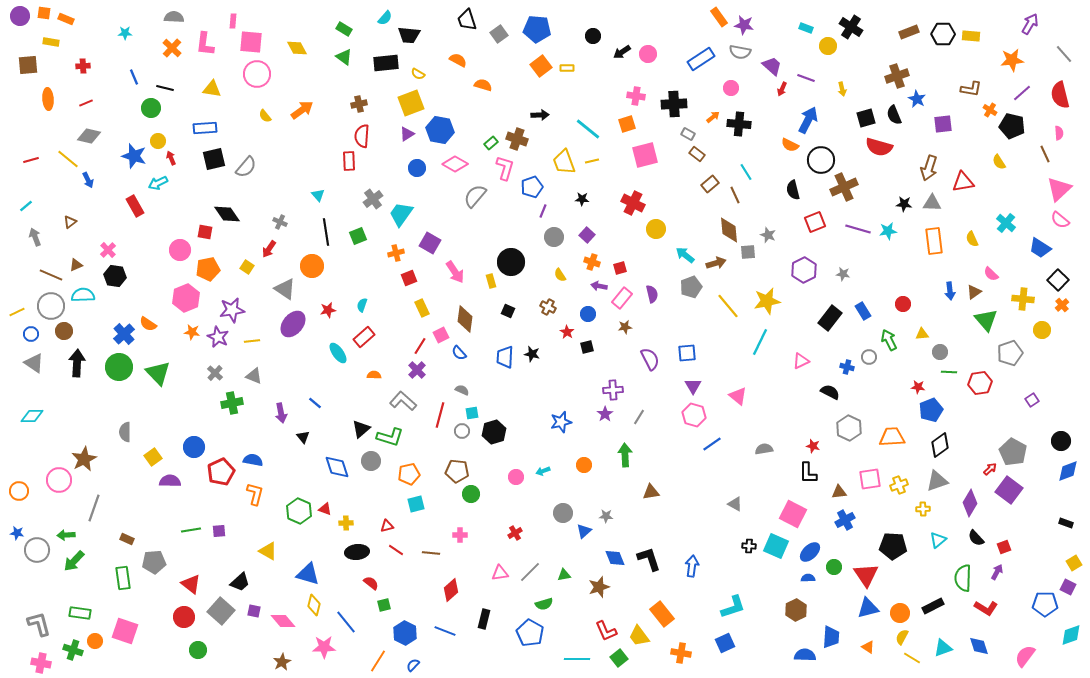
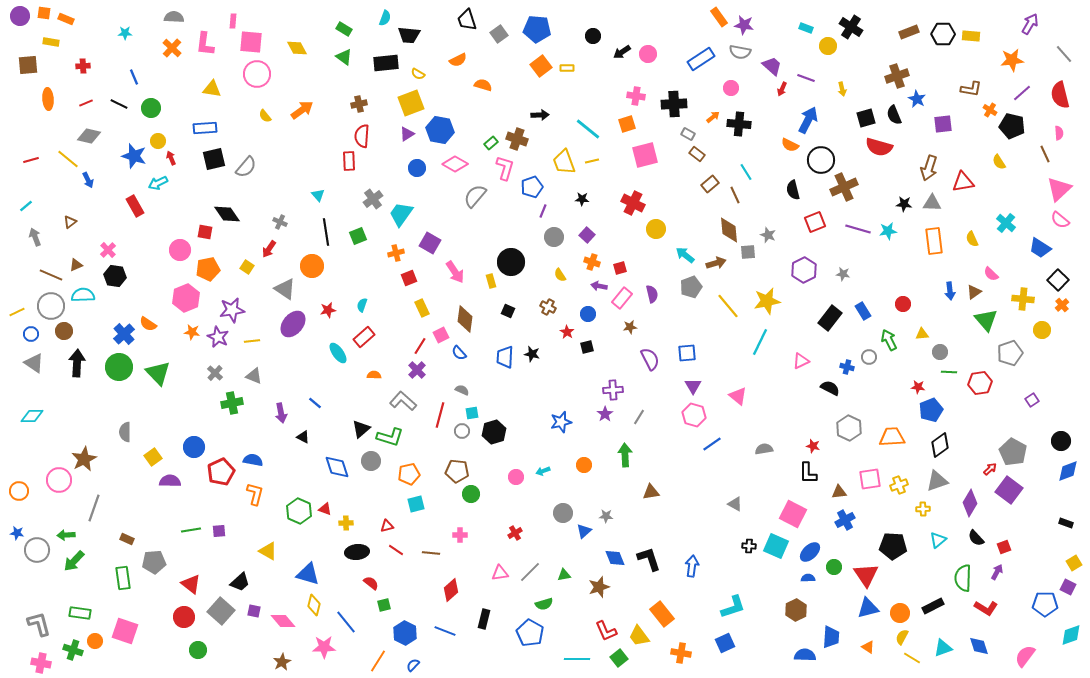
cyan semicircle at (385, 18): rotated 21 degrees counterclockwise
orange semicircle at (458, 60): rotated 126 degrees clockwise
black line at (165, 88): moved 46 px left, 16 px down; rotated 12 degrees clockwise
brown star at (625, 327): moved 5 px right
black semicircle at (830, 392): moved 4 px up
black triangle at (303, 437): rotated 24 degrees counterclockwise
